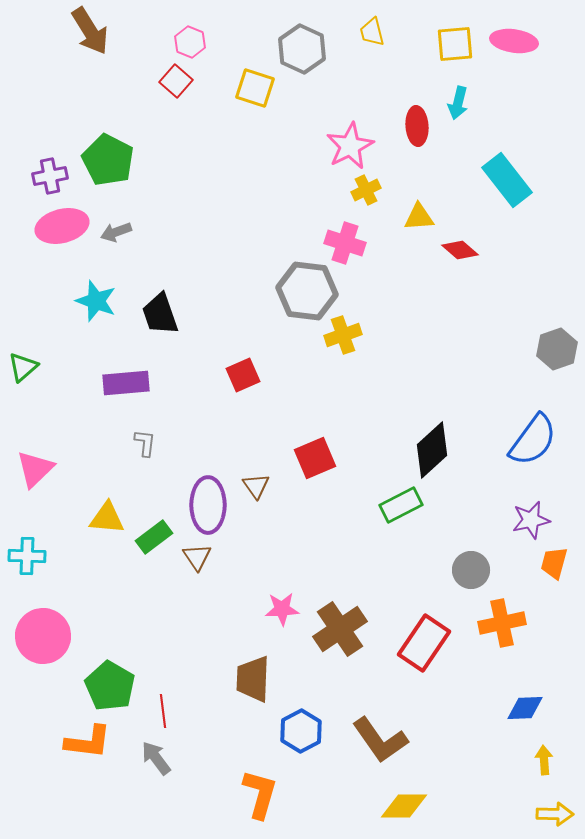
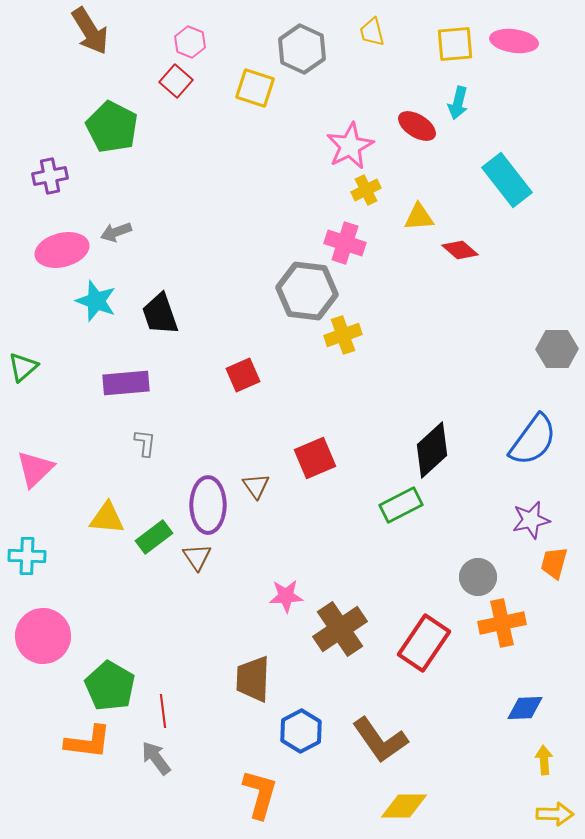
red ellipse at (417, 126): rotated 54 degrees counterclockwise
green pentagon at (108, 160): moved 4 px right, 33 px up
pink ellipse at (62, 226): moved 24 px down
gray hexagon at (557, 349): rotated 18 degrees clockwise
gray circle at (471, 570): moved 7 px right, 7 px down
pink star at (282, 609): moved 4 px right, 13 px up
